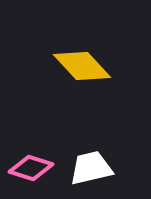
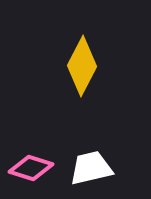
yellow diamond: rotated 70 degrees clockwise
